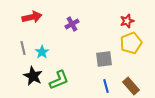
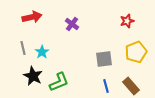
purple cross: rotated 24 degrees counterclockwise
yellow pentagon: moved 5 px right, 9 px down
green L-shape: moved 2 px down
